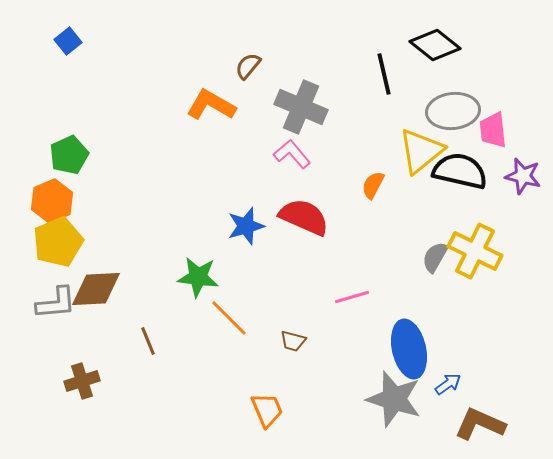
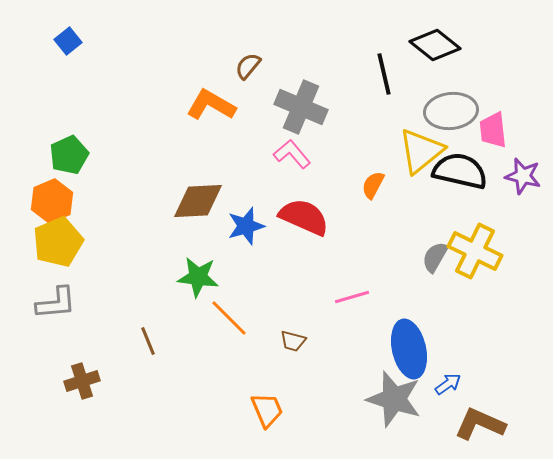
gray ellipse: moved 2 px left
brown diamond: moved 102 px right, 88 px up
